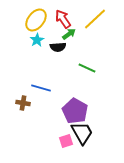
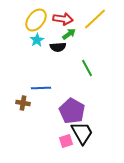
red arrow: rotated 132 degrees clockwise
green line: rotated 36 degrees clockwise
blue line: rotated 18 degrees counterclockwise
purple pentagon: moved 3 px left
